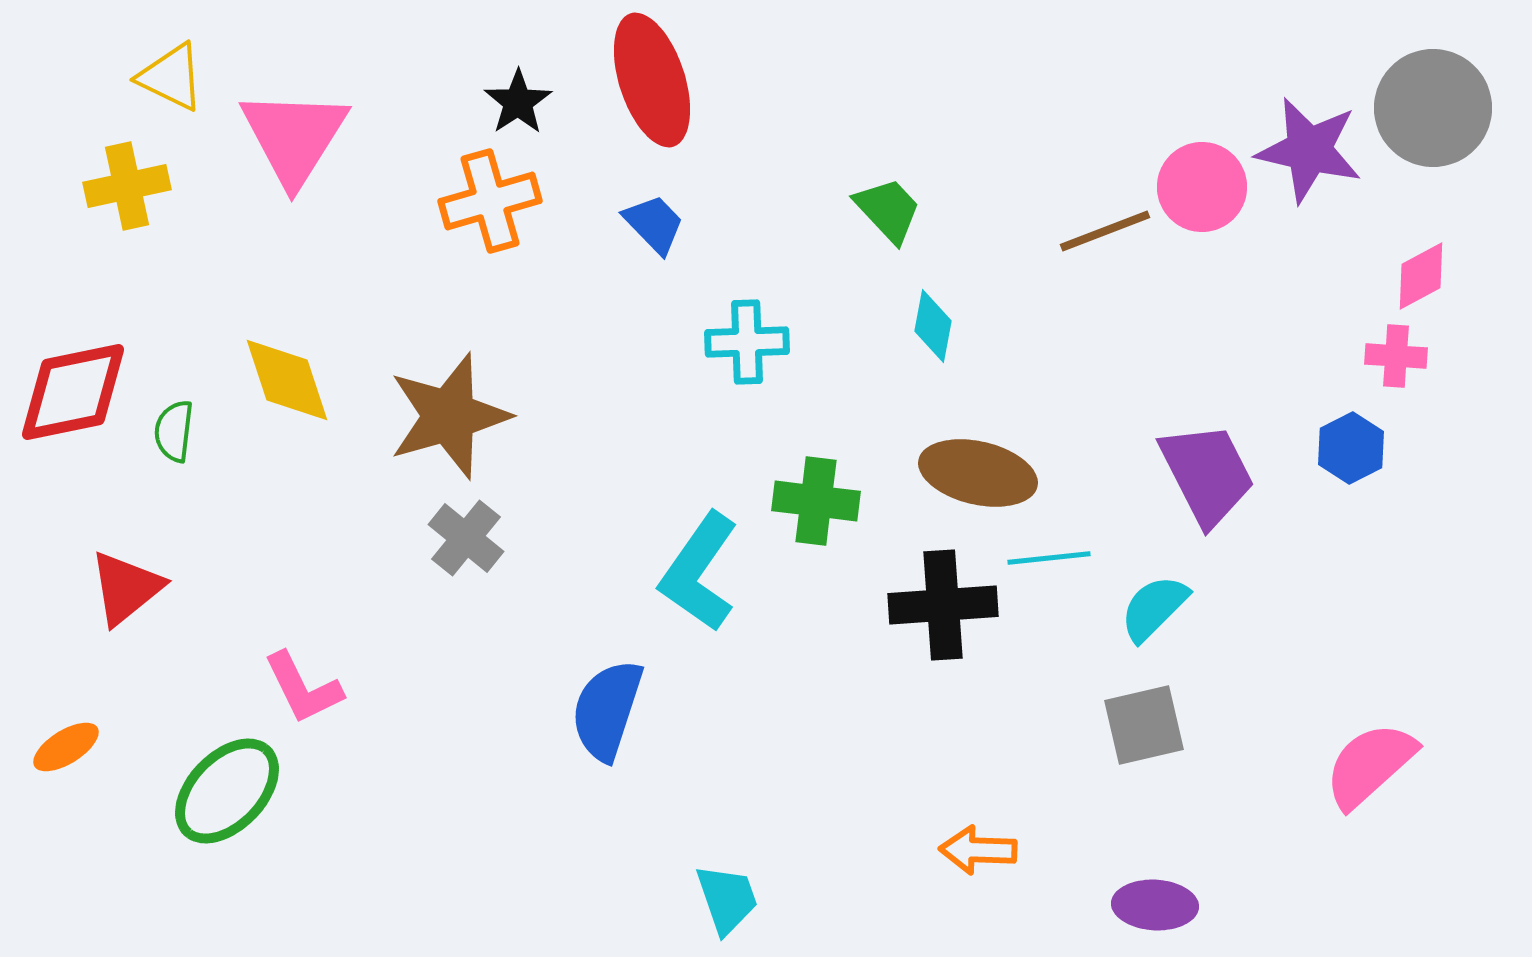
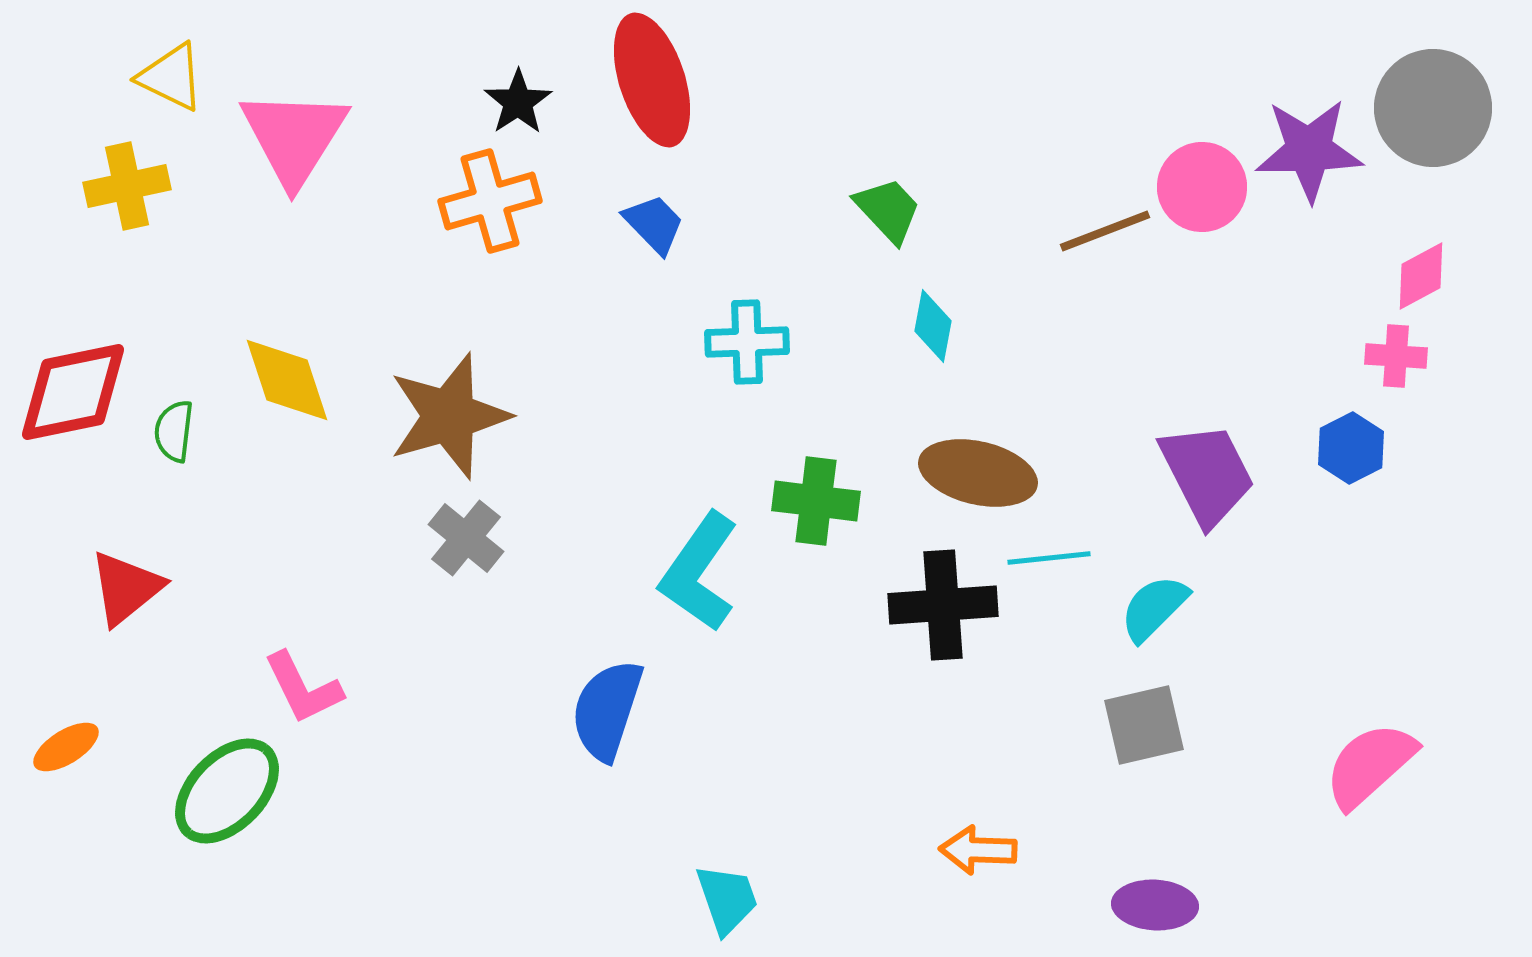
purple star: rotated 14 degrees counterclockwise
